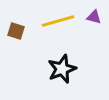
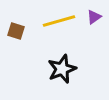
purple triangle: rotated 49 degrees counterclockwise
yellow line: moved 1 px right
